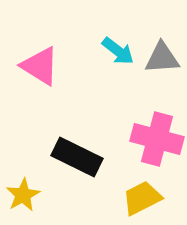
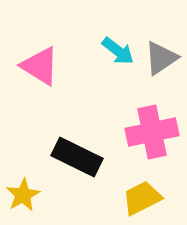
gray triangle: moved 1 px left; rotated 30 degrees counterclockwise
pink cross: moved 5 px left, 7 px up; rotated 27 degrees counterclockwise
